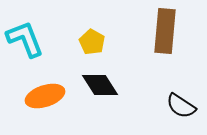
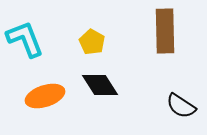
brown rectangle: rotated 6 degrees counterclockwise
